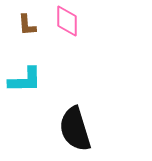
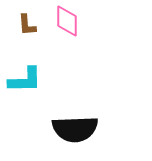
black semicircle: rotated 75 degrees counterclockwise
